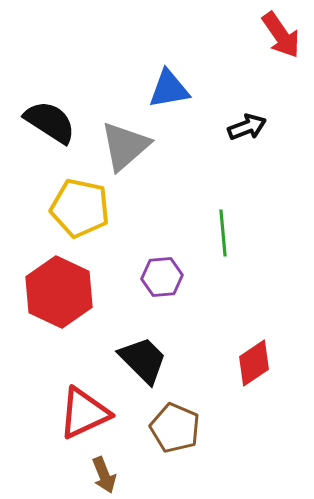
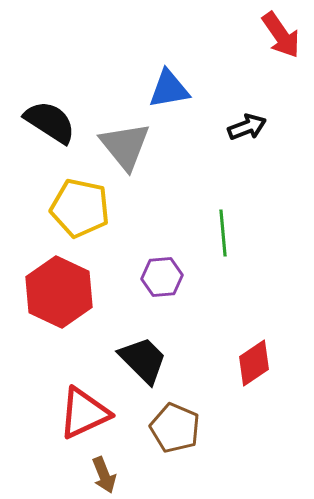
gray triangle: rotated 28 degrees counterclockwise
